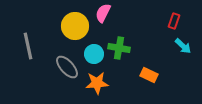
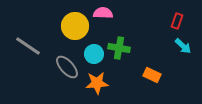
pink semicircle: rotated 66 degrees clockwise
red rectangle: moved 3 px right
gray line: rotated 44 degrees counterclockwise
orange rectangle: moved 3 px right
